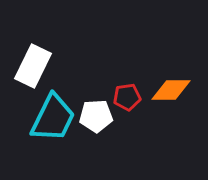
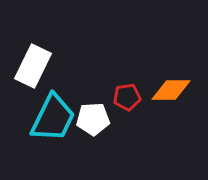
white pentagon: moved 3 px left, 3 px down
